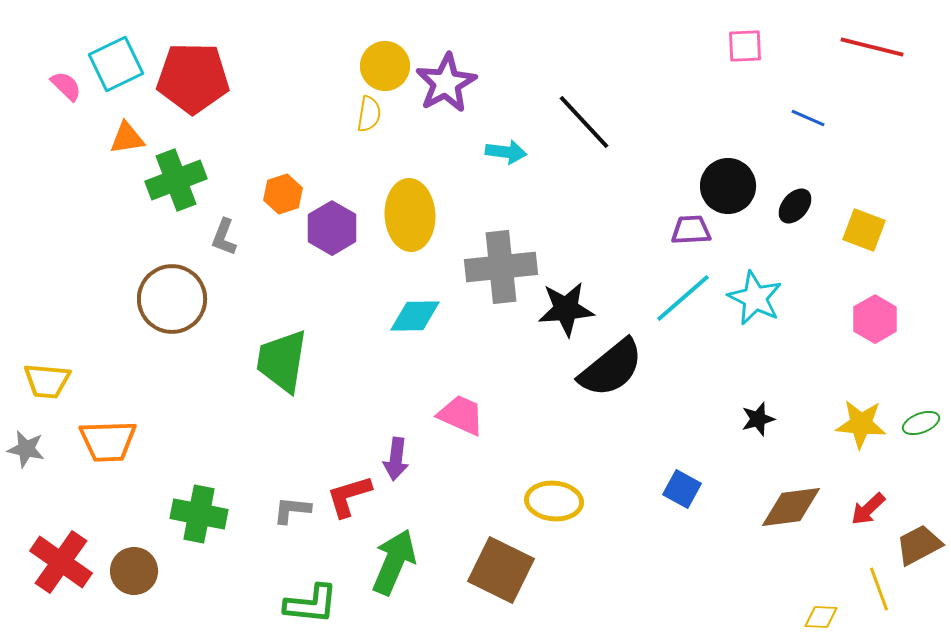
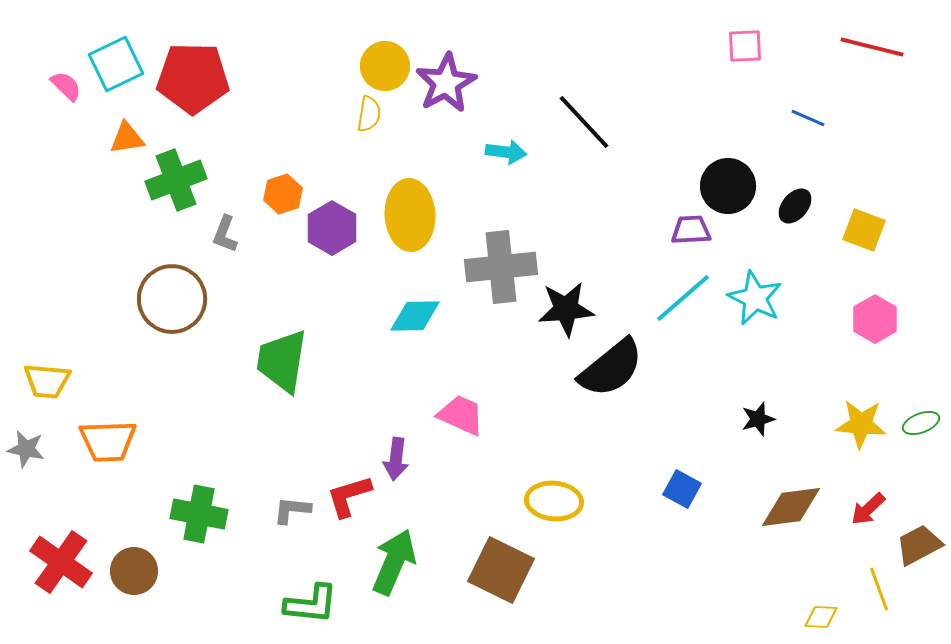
gray L-shape at (224, 237): moved 1 px right, 3 px up
